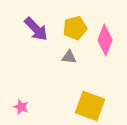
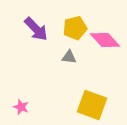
pink diamond: rotated 64 degrees counterclockwise
yellow square: moved 2 px right, 1 px up
